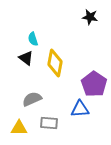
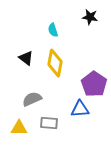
cyan semicircle: moved 20 px right, 9 px up
